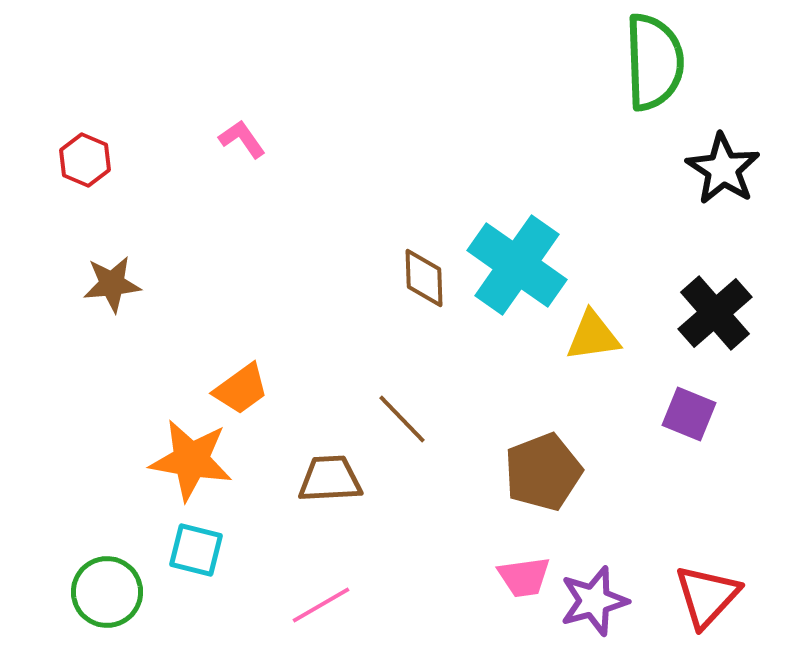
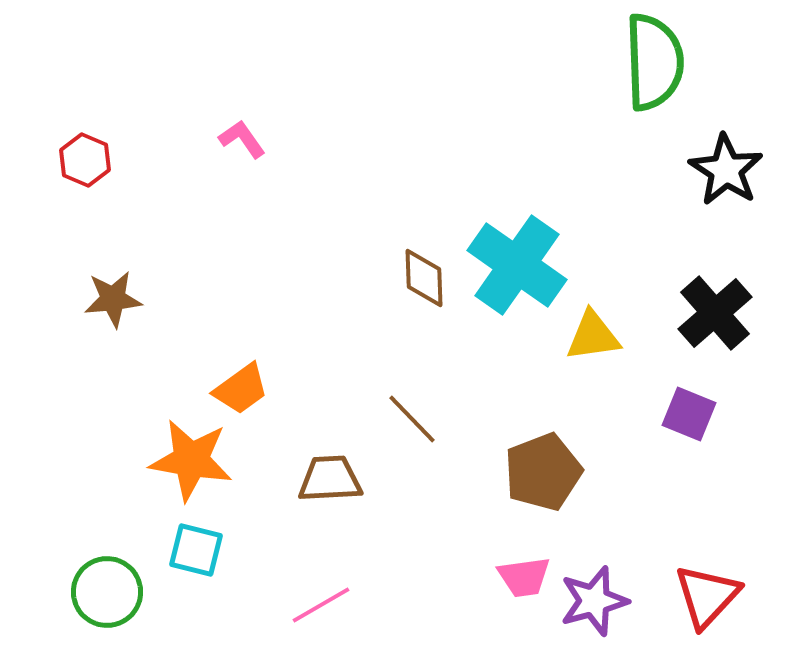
black star: moved 3 px right, 1 px down
brown star: moved 1 px right, 15 px down
brown line: moved 10 px right
